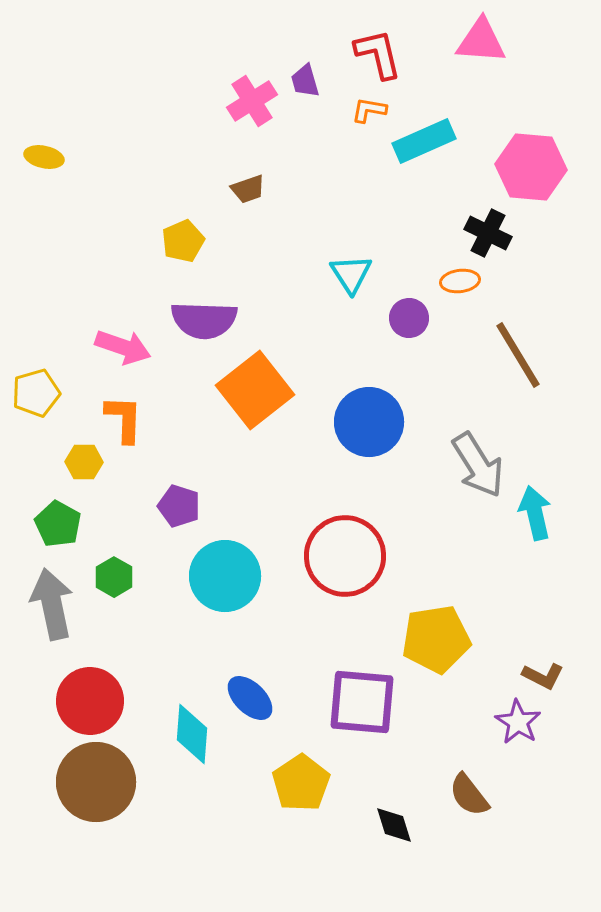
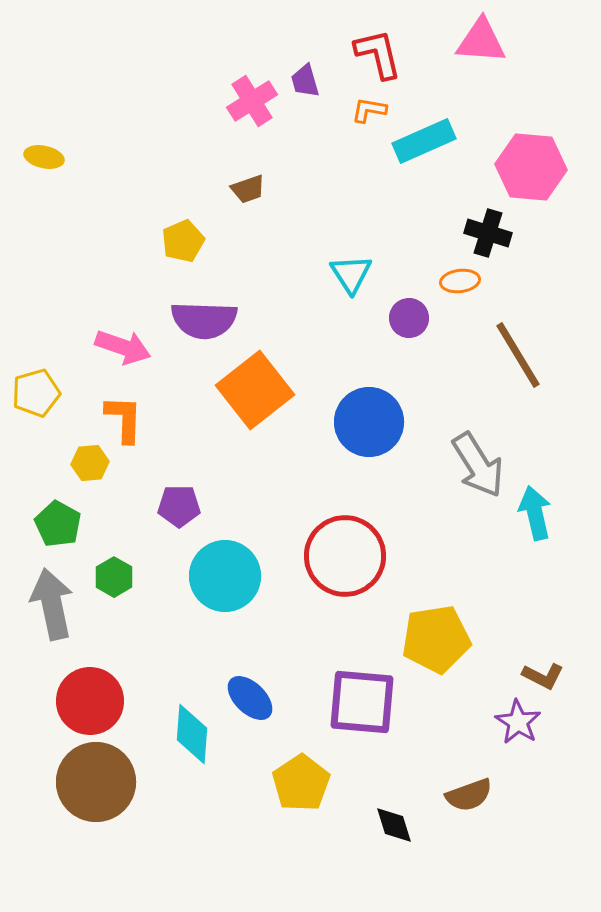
black cross at (488, 233): rotated 9 degrees counterclockwise
yellow hexagon at (84, 462): moved 6 px right, 1 px down; rotated 6 degrees counterclockwise
purple pentagon at (179, 506): rotated 18 degrees counterclockwise
brown semicircle at (469, 795): rotated 72 degrees counterclockwise
